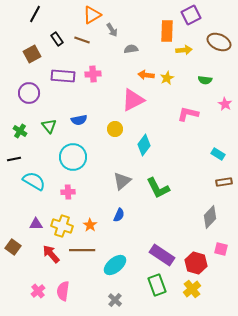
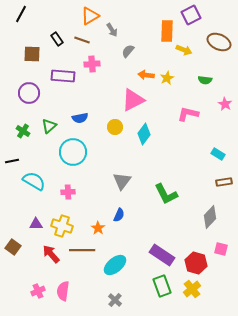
black line at (35, 14): moved 14 px left
orange triangle at (92, 15): moved 2 px left, 1 px down
gray semicircle at (131, 49): moved 3 px left, 2 px down; rotated 40 degrees counterclockwise
yellow arrow at (184, 50): rotated 28 degrees clockwise
brown square at (32, 54): rotated 30 degrees clockwise
pink cross at (93, 74): moved 1 px left, 10 px up
blue semicircle at (79, 120): moved 1 px right, 2 px up
green triangle at (49, 126): rotated 28 degrees clockwise
yellow circle at (115, 129): moved 2 px up
green cross at (20, 131): moved 3 px right
cyan diamond at (144, 145): moved 11 px up
cyan circle at (73, 157): moved 5 px up
black line at (14, 159): moved 2 px left, 2 px down
gray triangle at (122, 181): rotated 12 degrees counterclockwise
green L-shape at (158, 188): moved 8 px right, 6 px down
orange star at (90, 225): moved 8 px right, 3 px down
green rectangle at (157, 285): moved 5 px right, 1 px down
pink cross at (38, 291): rotated 16 degrees clockwise
